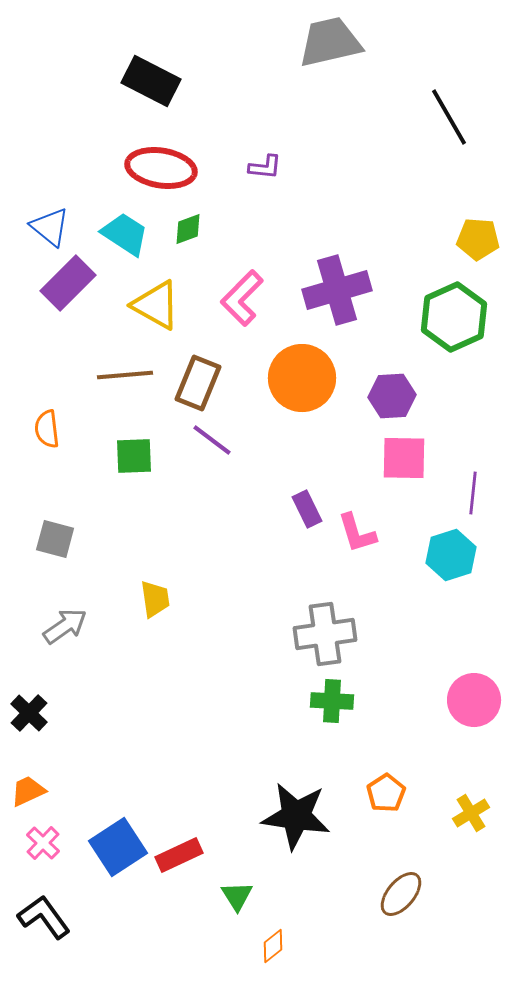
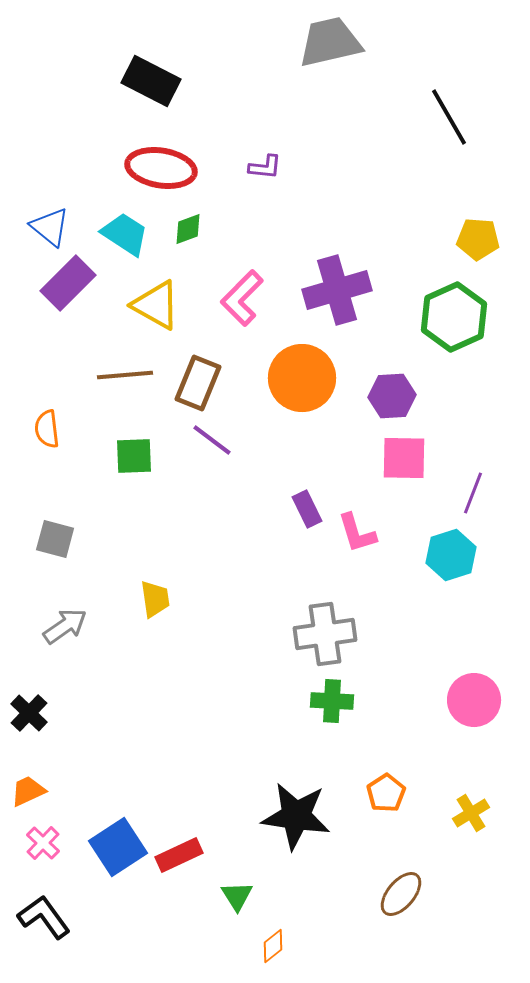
purple line at (473, 493): rotated 15 degrees clockwise
